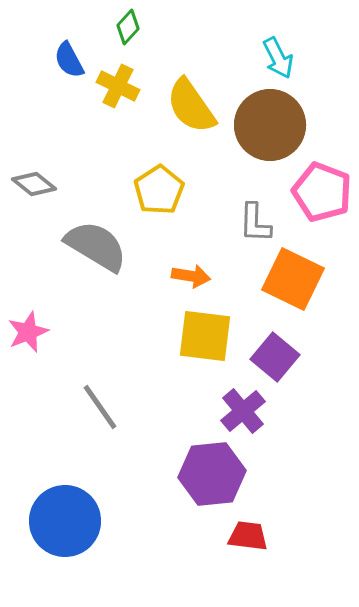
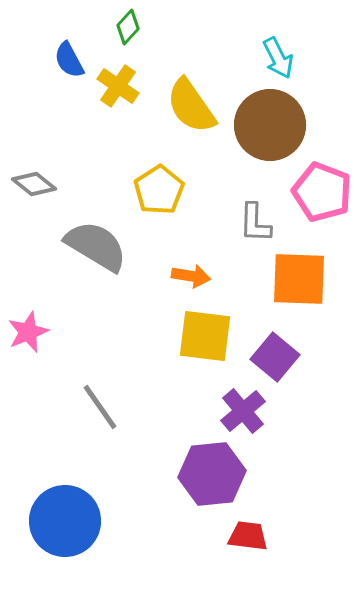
yellow cross: rotated 9 degrees clockwise
orange square: moved 6 px right; rotated 24 degrees counterclockwise
